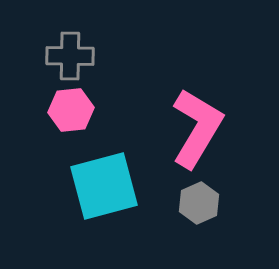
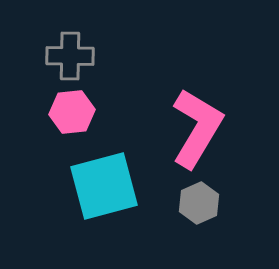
pink hexagon: moved 1 px right, 2 px down
